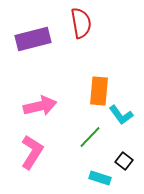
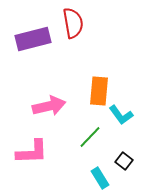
red semicircle: moved 8 px left
pink arrow: moved 9 px right
pink L-shape: rotated 56 degrees clockwise
cyan rectangle: rotated 40 degrees clockwise
